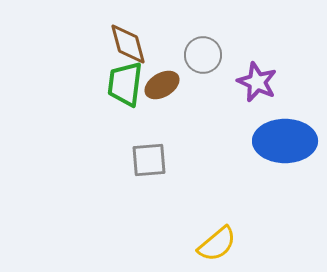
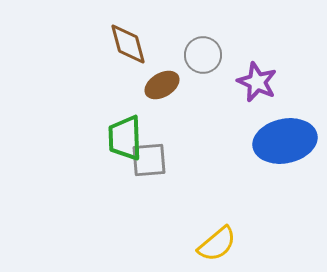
green trapezoid: moved 54 px down; rotated 9 degrees counterclockwise
blue ellipse: rotated 12 degrees counterclockwise
